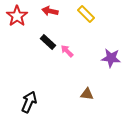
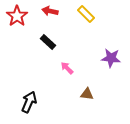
pink arrow: moved 17 px down
